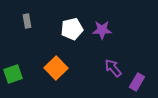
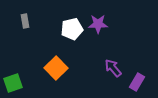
gray rectangle: moved 2 px left
purple star: moved 4 px left, 6 px up
green square: moved 9 px down
